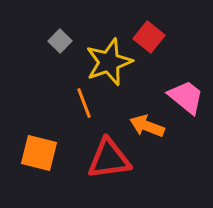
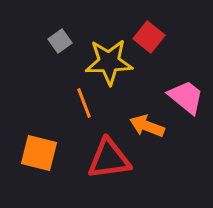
gray square: rotated 10 degrees clockwise
yellow star: rotated 18 degrees clockwise
